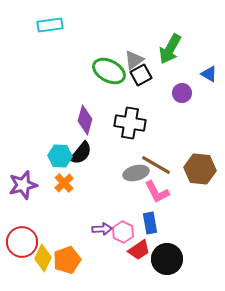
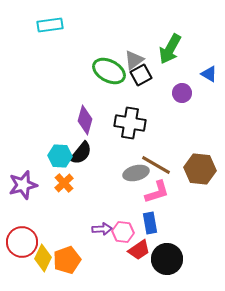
pink L-shape: rotated 80 degrees counterclockwise
pink hexagon: rotated 20 degrees counterclockwise
